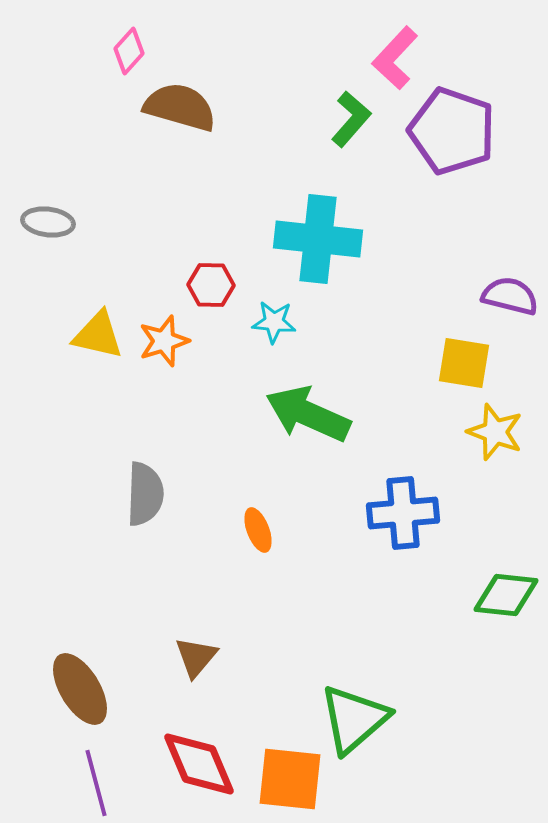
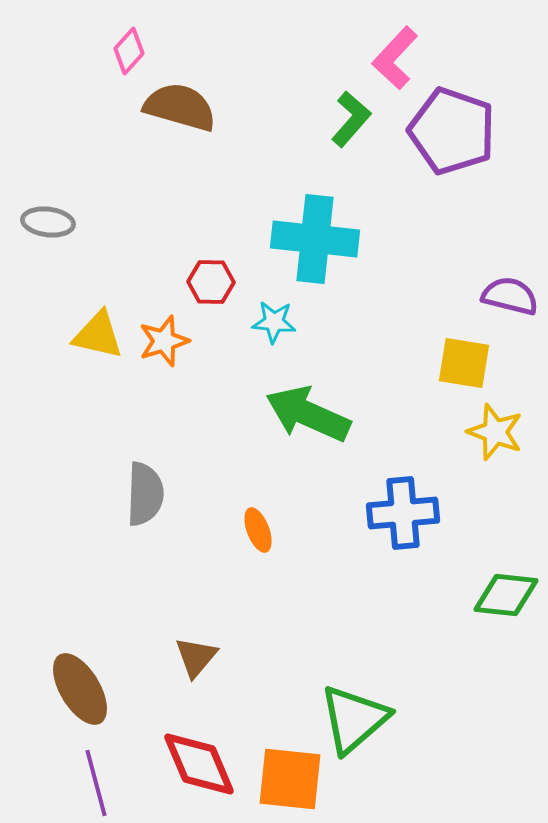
cyan cross: moved 3 px left
red hexagon: moved 3 px up
